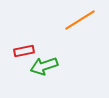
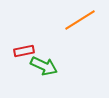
green arrow: rotated 136 degrees counterclockwise
